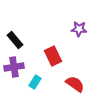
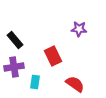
cyan rectangle: rotated 24 degrees counterclockwise
